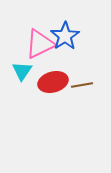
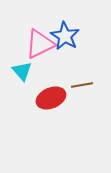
blue star: rotated 8 degrees counterclockwise
cyan triangle: rotated 15 degrees counterclockwise
red ellipse: moved 2 px left, 16 px down; rotated 8 degrees counterclockwise
